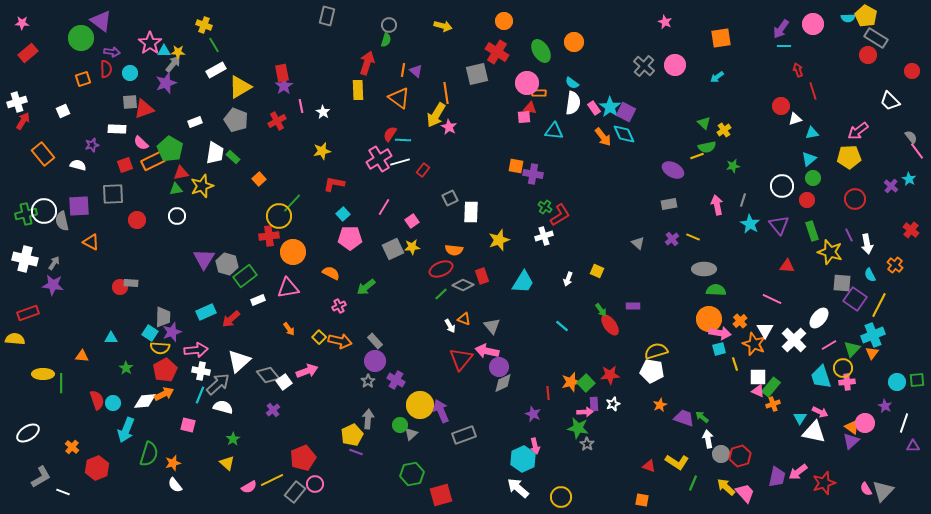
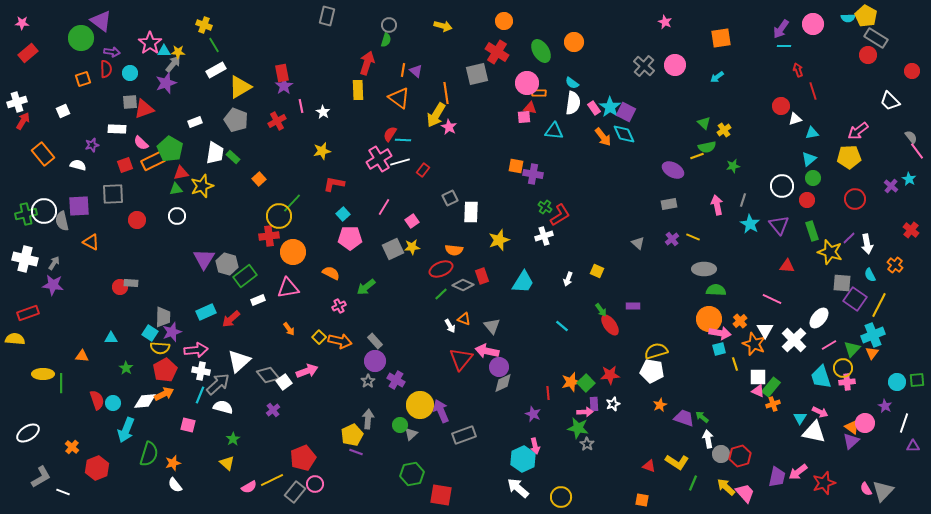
purple line at (849, 235): moved 3 px down; rotated 72 degrees clockwise
red square at (441, 495): rotated 25 degrees clockwise
